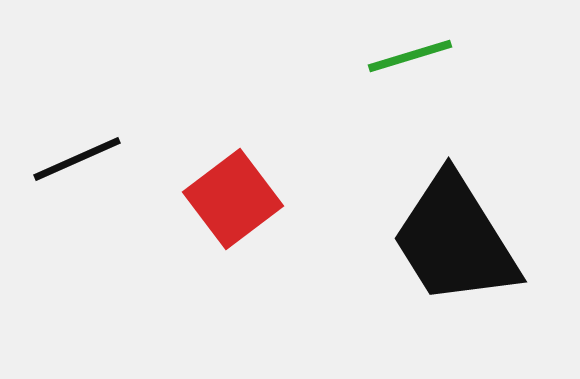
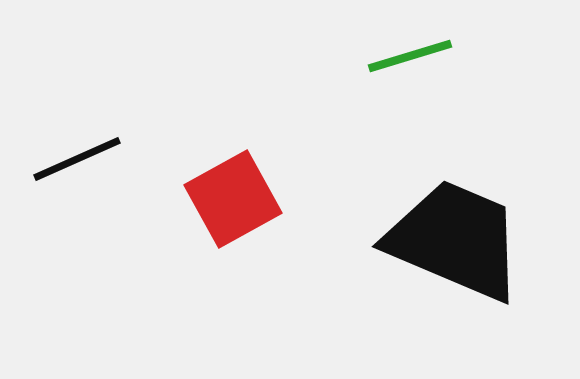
red square: rotated 8 degrees clockwise
black trapezoid: rotated 145 degrees clockwise
